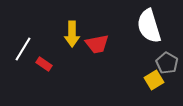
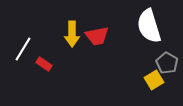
red trapezoid: moved 8 px up
